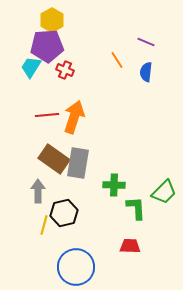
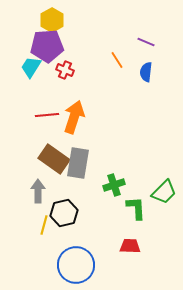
green cross: rotated 20 degrees counterclockwise
blue circle: moved 2 px up
